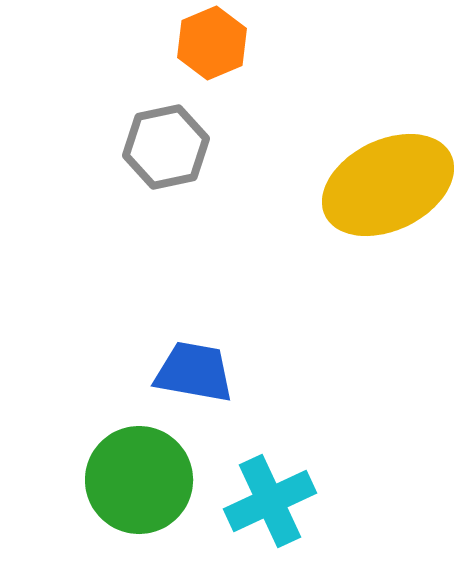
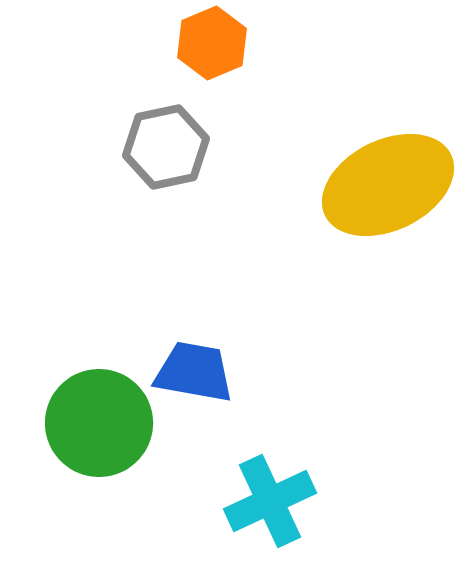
green circle: moved 40 px left, 57 px up
